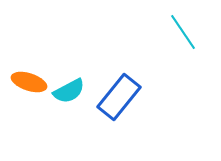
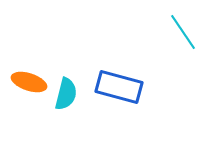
cyan semicircle: moved 3 px left, 3 px down; rotated 48 degrees counterclockwise
blue rectangle: moved 10 px up; rotated 66 degrees clockwise
